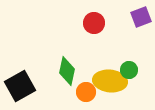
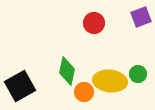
green circle: moved 9 px right, 4 px down
orange circle: moved 2 px left
